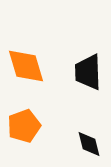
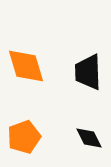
orange pentagon: moved 11 px down
black diamond: moved 6 px up; rotated 12 degrees counterclockwise
